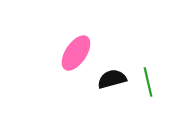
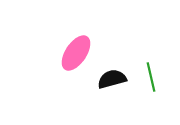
green line: moved 3 px right, 5 px up
